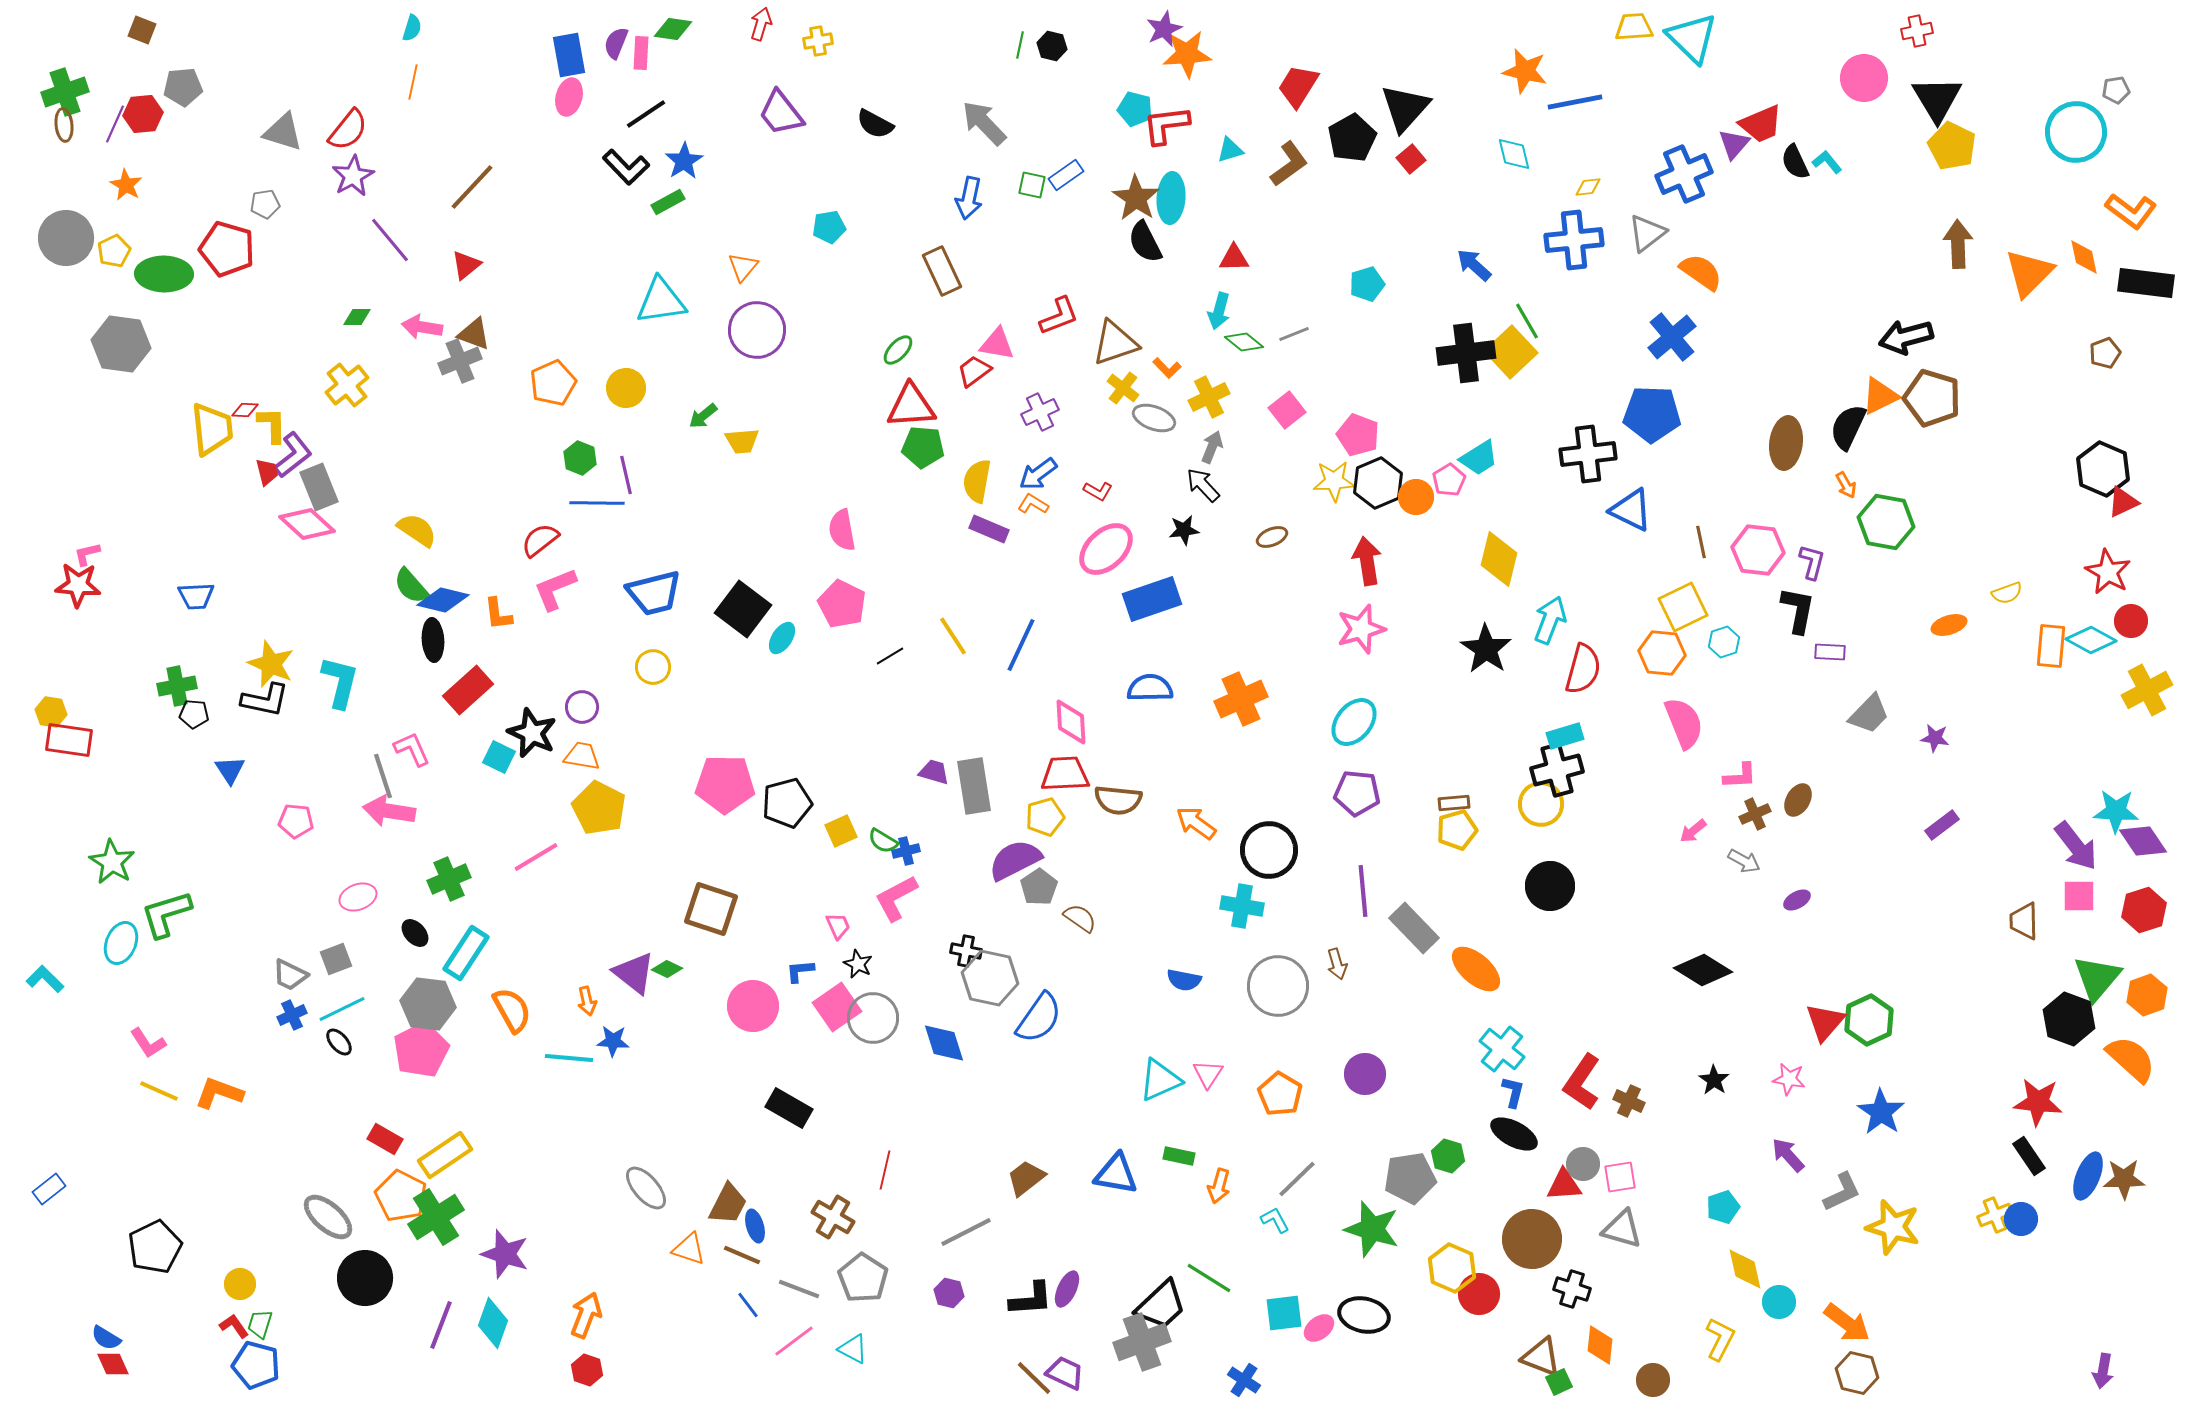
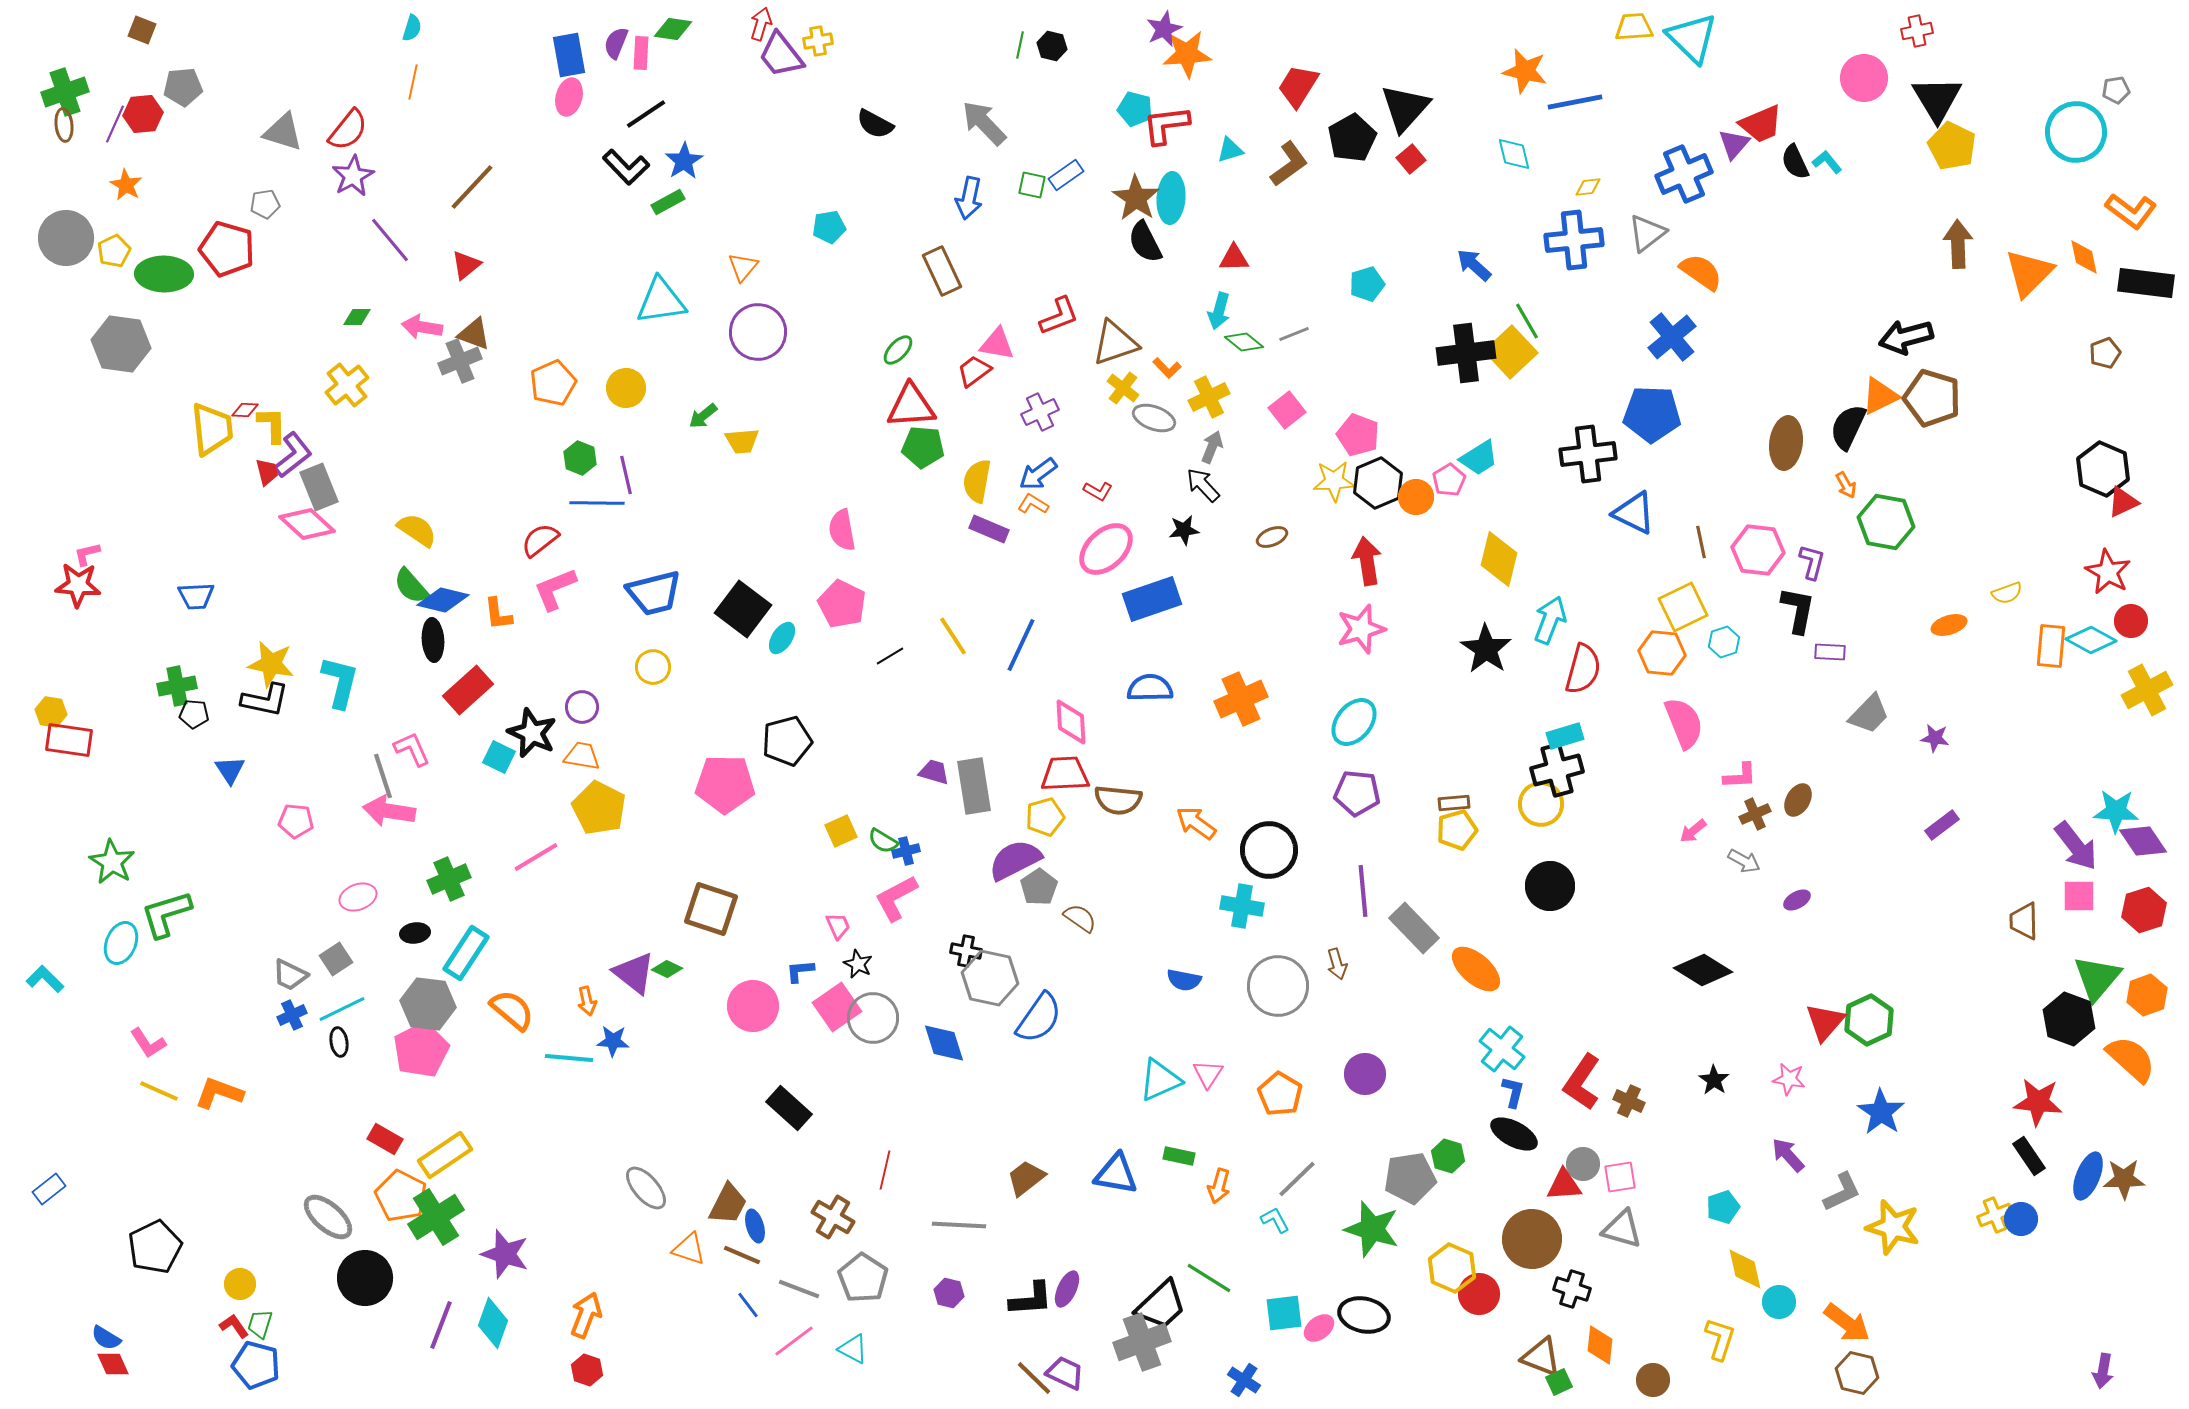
purple trapezoid at (781, 113): moved 58 px up
purple circle at (757, 330): moved 1 px right, 2 px down
blue triangle at (1631, 510): moved 3 px right, 3 px down
yellow star at (271, 664): rotated 12 degrees counterclockwise
black pentagon at (787, 803): moved 62 px up
black ellipse at (415, 933): rotated 56 degrees counterclockwise
gray square at (336, 959): rotated 12 degrees counterclockwise
orange semicircle at (512, 1010): rotated 21 degrees counterclockwise
black ellipse at (339, 1042): rotated 32 degrees clockwise
black rectangle at (789, 1108): rotated 12 degrees clockwise
gray line at (966, 1232): moved 7 px left, 7 px up; rotated 30 degrees clockwise
yellow L-shape at (1720, 1339): rotated 9 degrees counterclockwise
